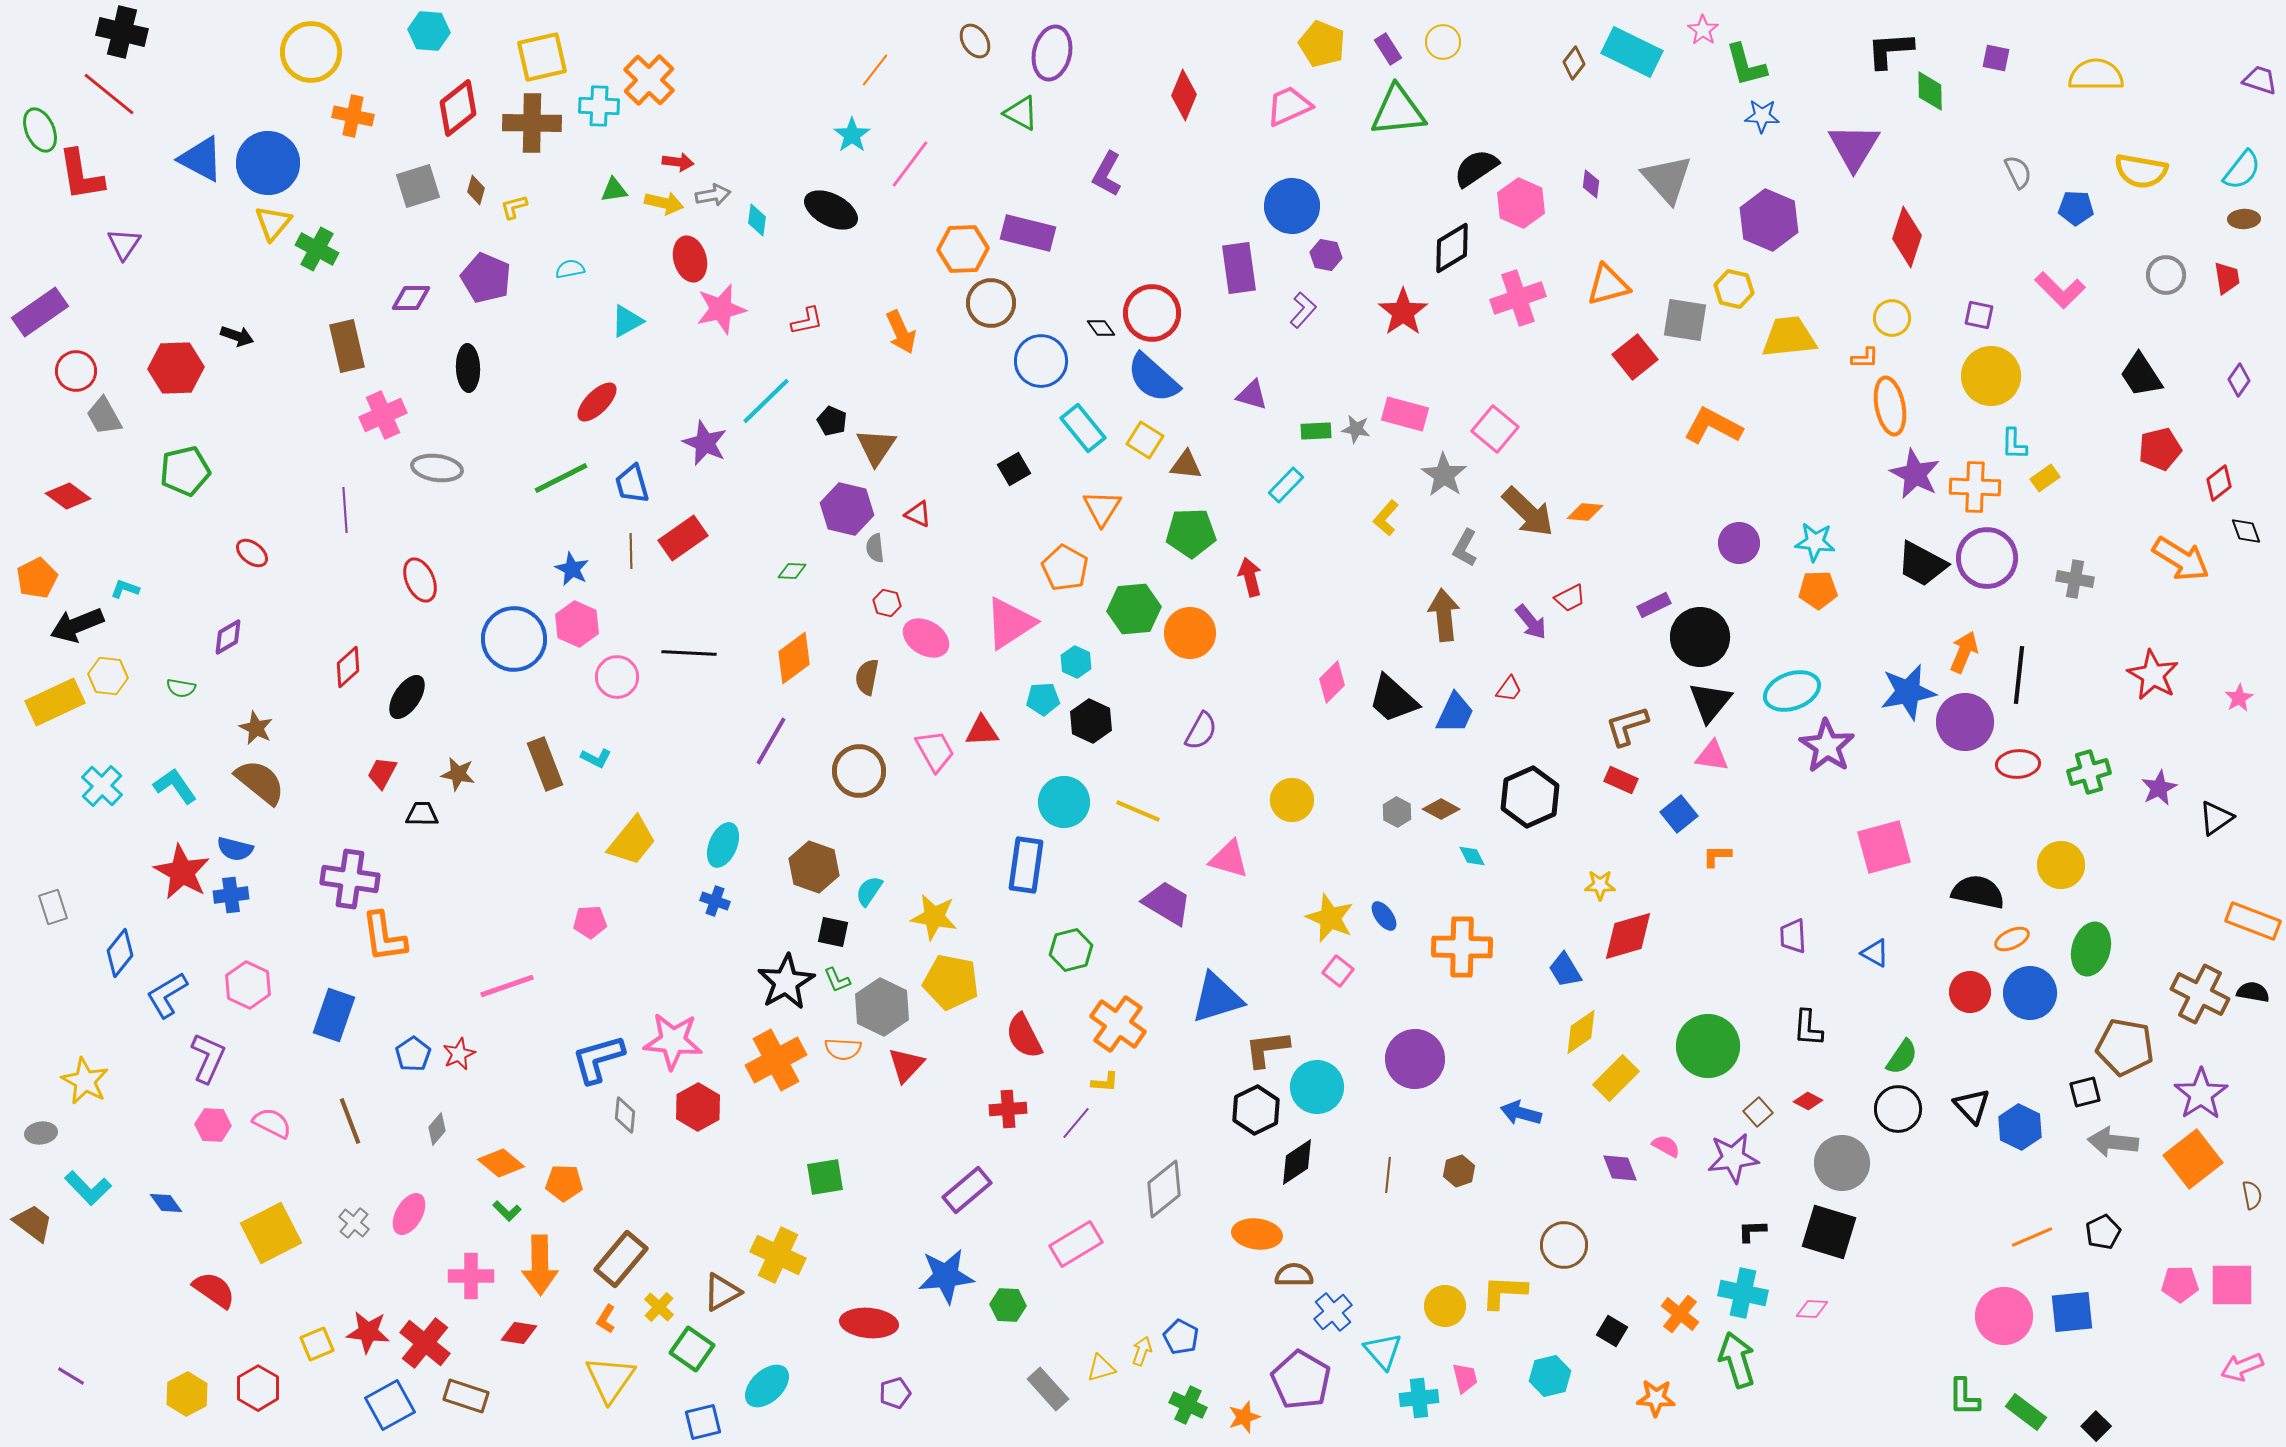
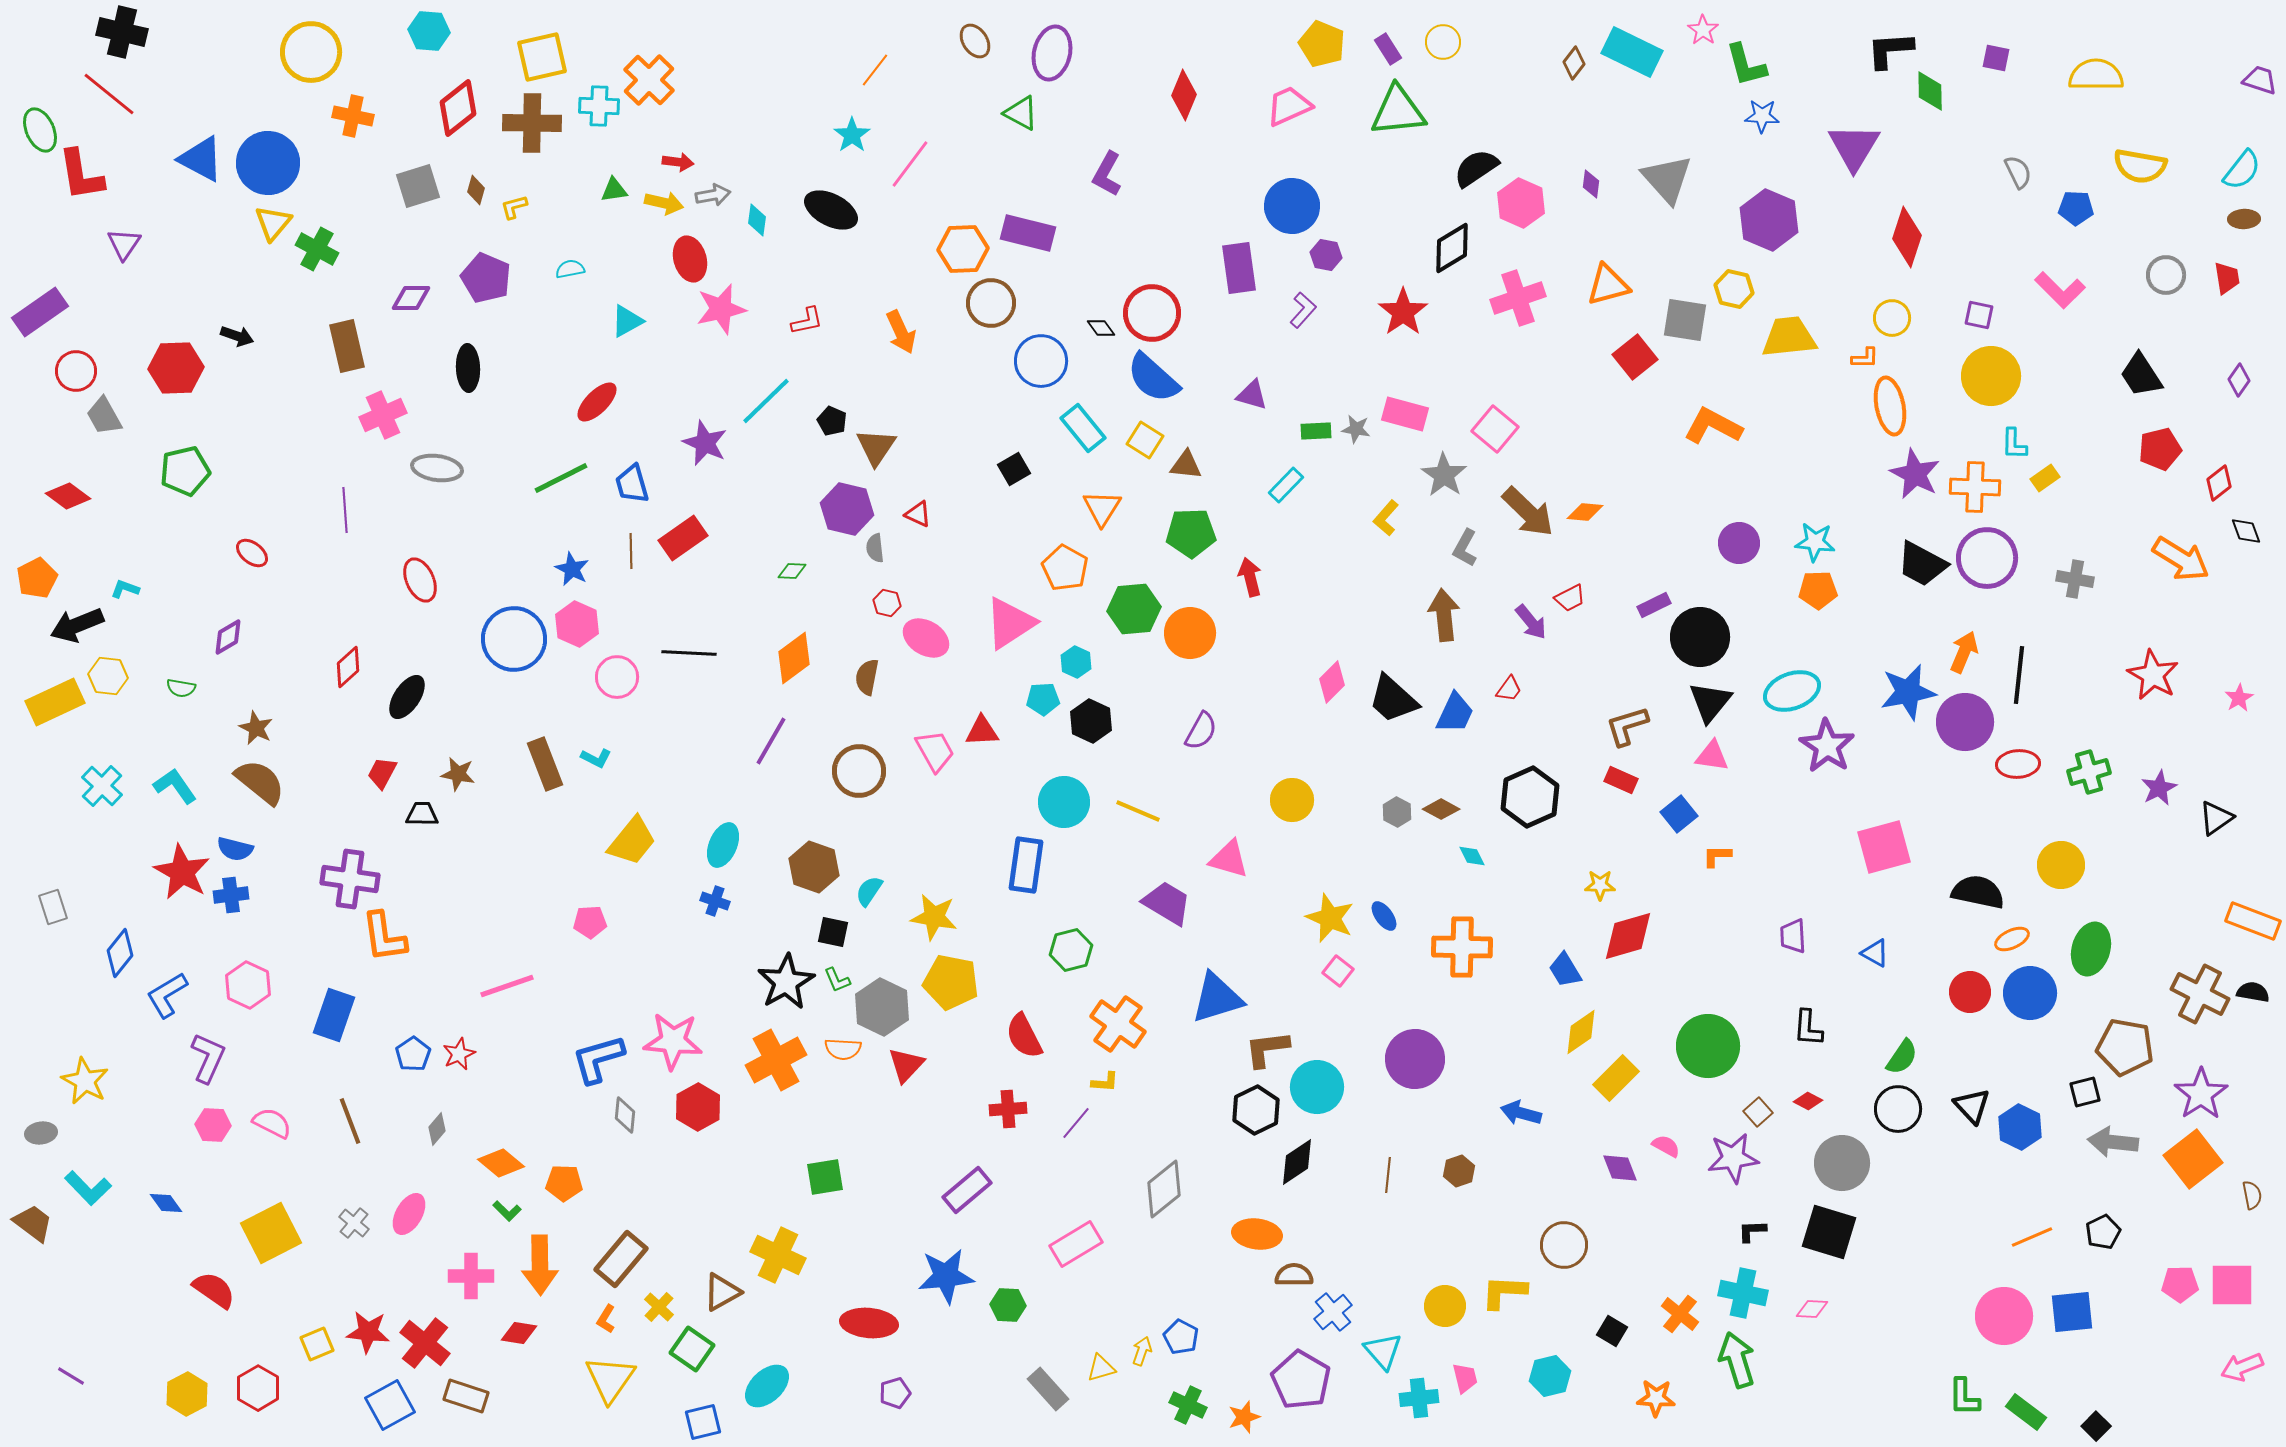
yellow semicircle at (2141, 171): moved 1 px left, 5 px up
